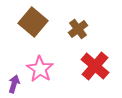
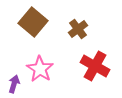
red cross: rotated 12 degrees counterclockwise
